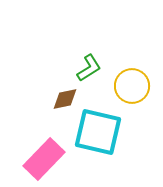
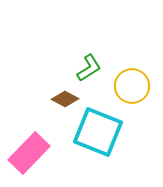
brown diamond: rotated 40 degrees clockwise
cyan square: rotated 9 degrees clockwise
pink rectangle: moved 15 px left, 6 px up
